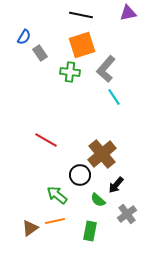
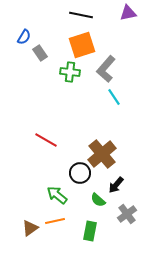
black circle: moved 2 px up
